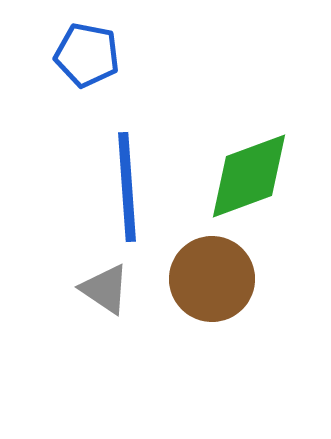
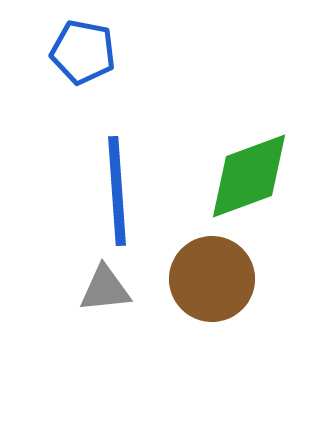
blue pentagon: moved 4 px left, 3 px up
blue line: moved 10 px left, 4 px down
gray triangle: rotated 40 degrees counterclockwise
